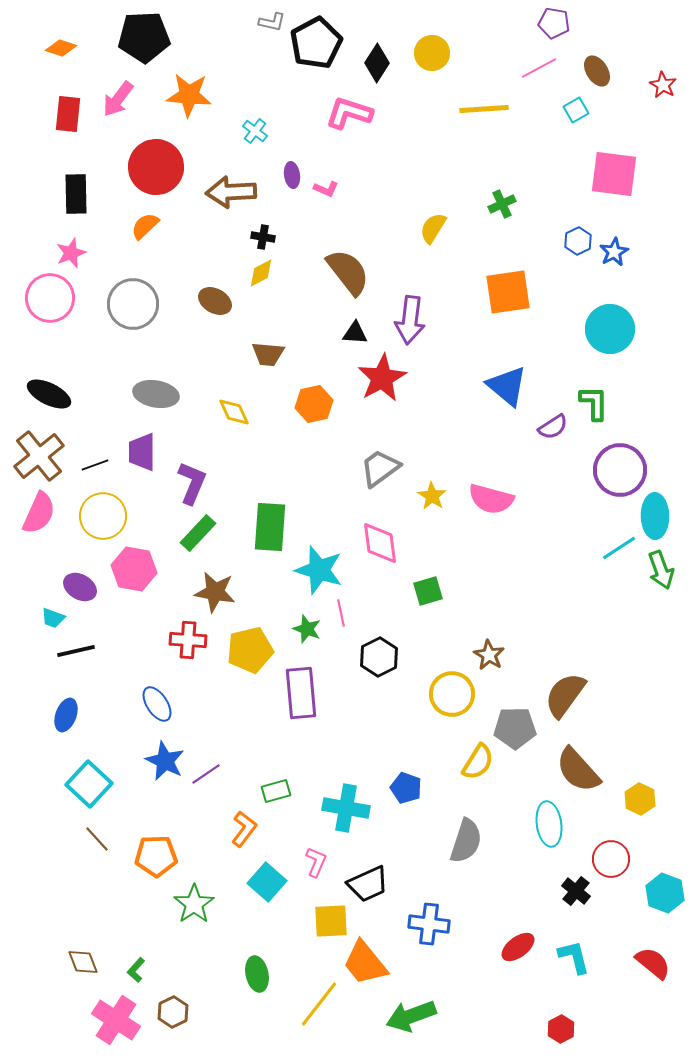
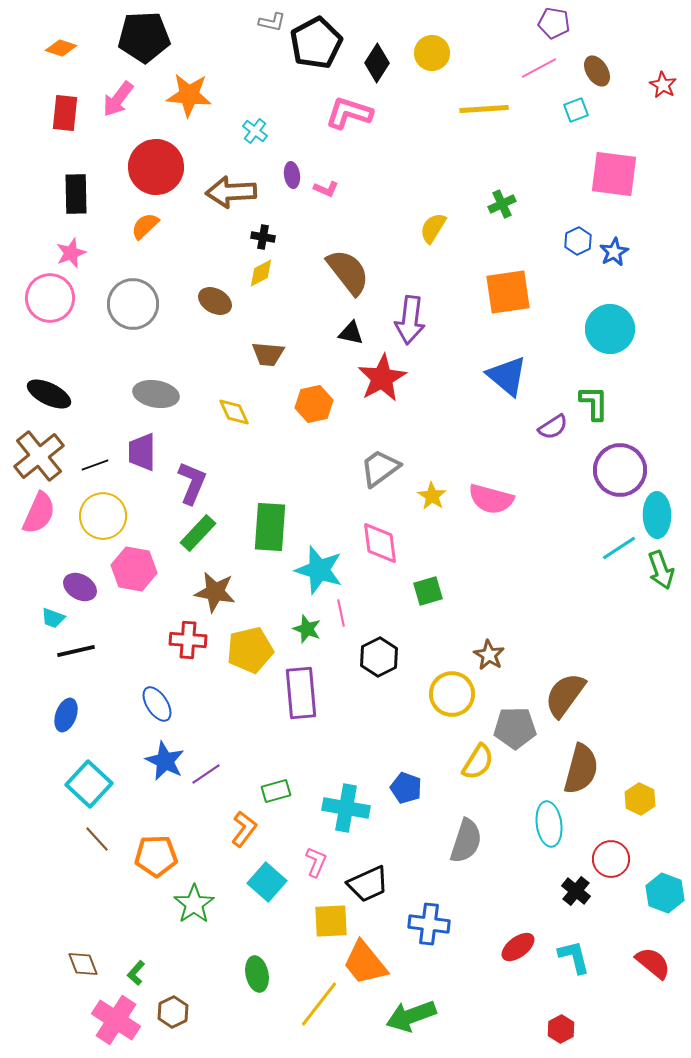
cyan square at (576, 110): rotated 10 degrees clockwise
red rectangle at (68, 114): moved 3 px left, 1 px up
black triangle at (355, 333): moved 4 px left; rotated 8 degrees clockwise
blue triangle at (507, 386): moved 10 px up
cyan ellipse at (655, 516): moved 2 px right, 1 px up
brown semicircle at (578, 770): moved 3 px right, 1 px up; rotated 123 degrees counterclockwise
brown diamond at (83, 962): moved 2 px down
green L-shape at (136, 970): moved 3 px down
